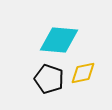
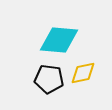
black pentagon: rotated 12 degrees counterclockwise
